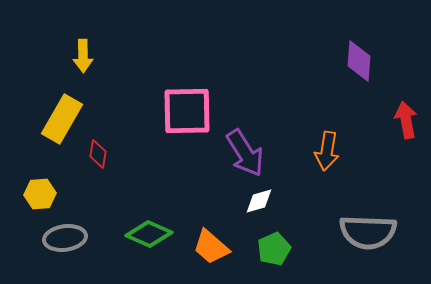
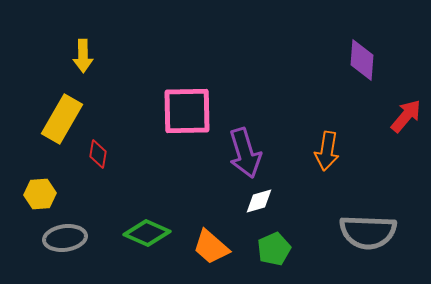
purple diamond: moved 3 px right, 1 px up
red arrow: moved 4 px up; rotated 51 degrees clockwise
purple arrow: rotated 15 degrees clockwise
green diamond: moved 2 px left, 1 px up
